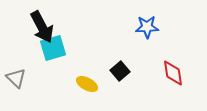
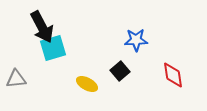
blue star: moved 11 px left, 13 px down
red diamond: moved 2 px down
gray triangle: moved 1 px down; rotated 50 degrees counterclockwise
